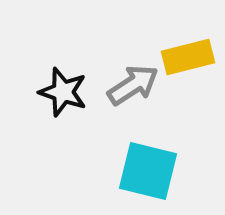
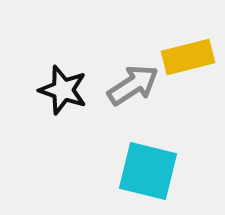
black star: moved 2 px up
